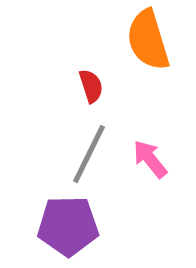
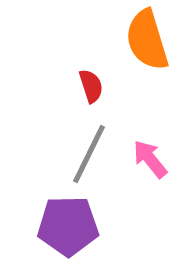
orange semicircle: moved 1 px left
